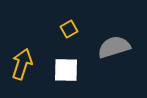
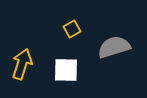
yellow square: moved 3 px right
